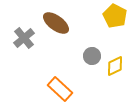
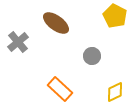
gray cross: moved 6 px left, 4 px down
yellow diamond: moved 26 px down
